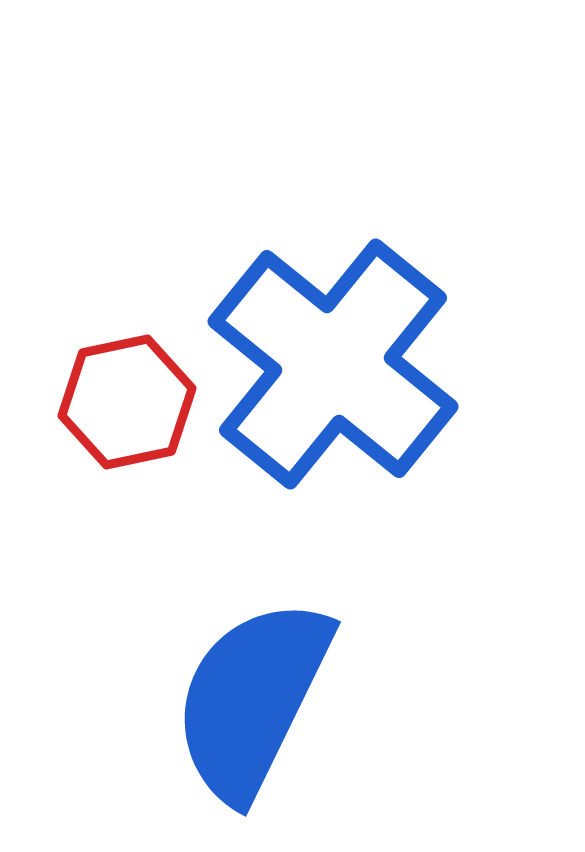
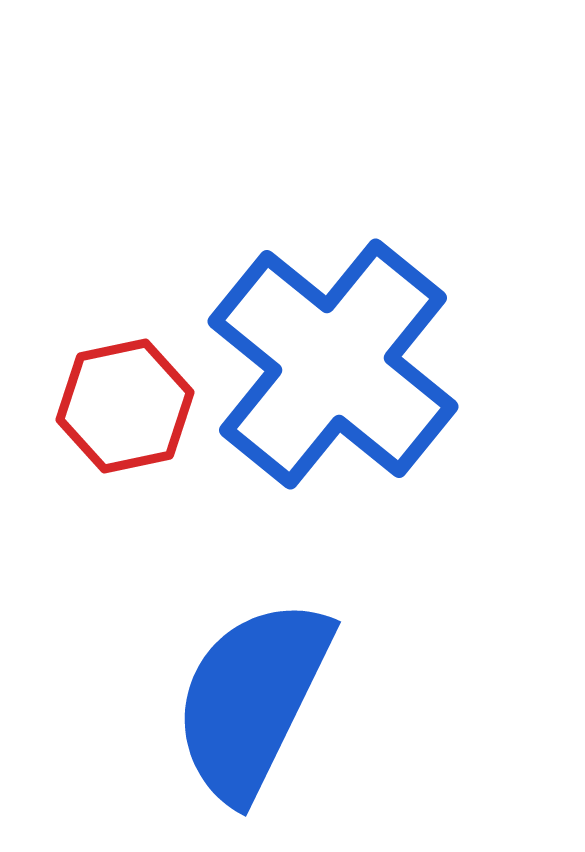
red hexagon: moved 2 px left, 4 px down
